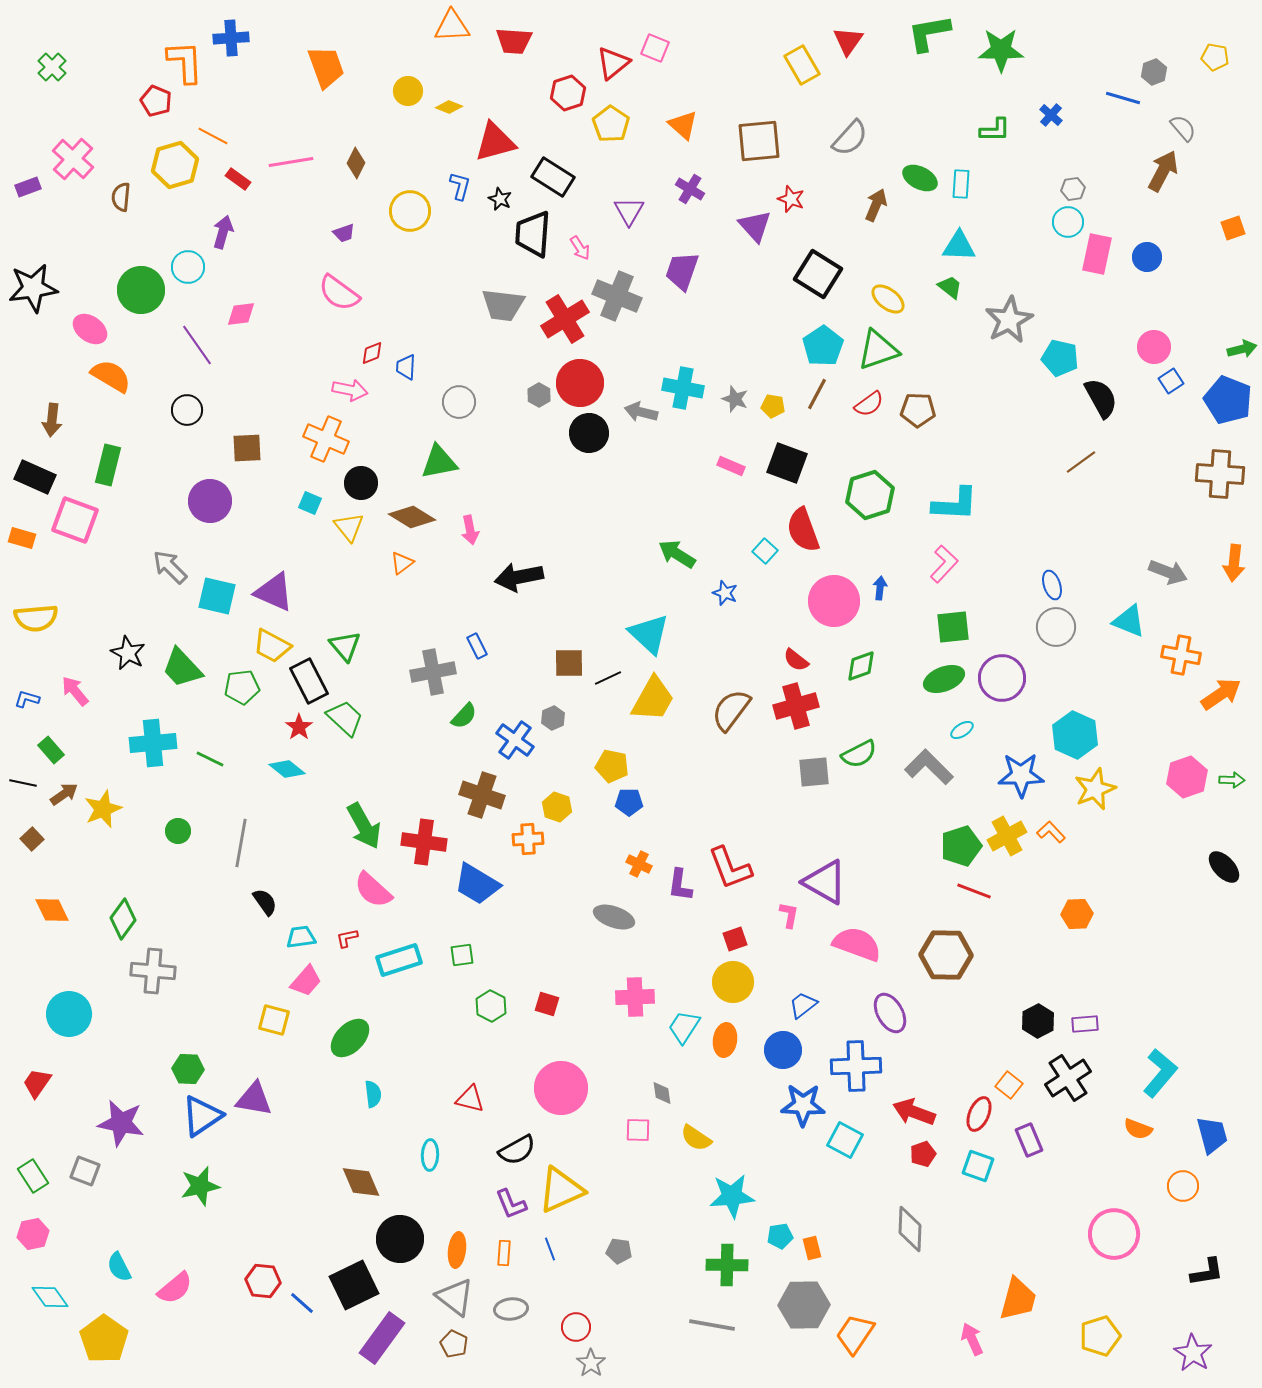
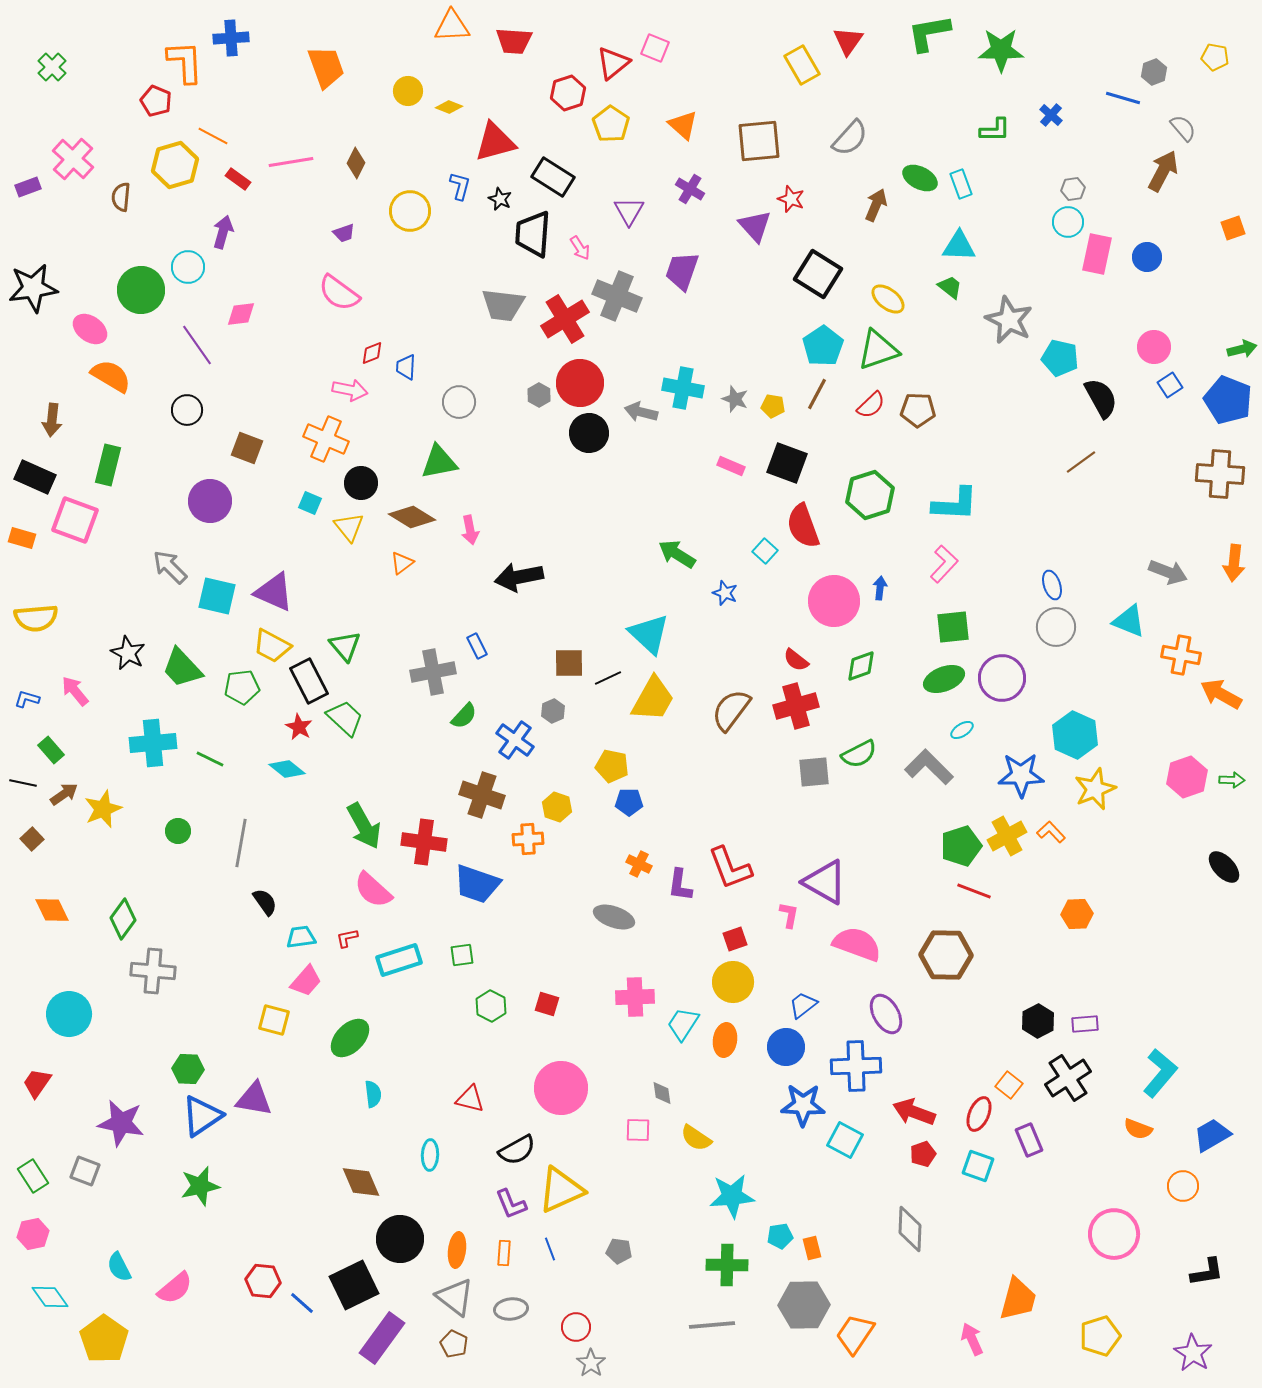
cyan rectangle at (961, 184): rotated 24 degrees counterclockwise
gray star at (1009, 320): rotated 18 degrees counterclockwise
blue square at (1171, 381): moved 1 px left, 4 px down
red semicircle at (869, 404): moved 2 px right, 1 px down; rotated 8 degrees counterclockwise
brown square at (247, 448): rotated 24 degrees clockwise
red semicircle at (803, 530): moved 4 px up
orange arrow at (1221, 694): rotated 117 degrees counterclockwise
gray hexagon at (553, 718): moved 7 px up
red star at (299, 727): rotated 8 degrees counterclockwise
blue trapezoid at (477, 884): rotated 12 degrees counterclockwise
purple ellipse at (890, 1013): moved 4 px left, 1 px down
cyan trapezoid at (684, 1027): moved 1 px left, 3 px up
blue circle at (783, 1050): moved 3 px right, 3 px up
blue trapezoid at (1212, 1135): rotated 105 degrees counterclockwise
gray line at (712, 1325): rotated 15 degrees counterclockwise
